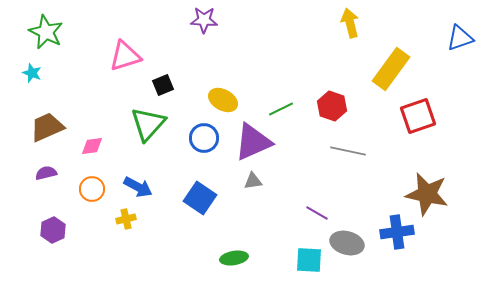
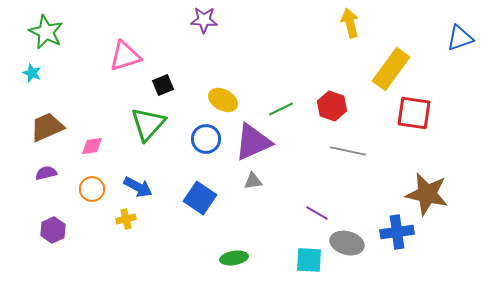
red square: moved 4 px left, 3 px up; rotated 27 degrees clockwise
blue circle: moved 2 px right, 1 px down
